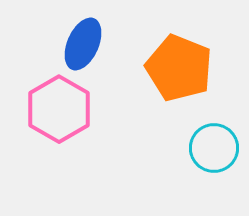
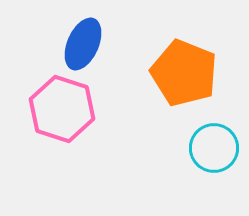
orange pentagon: moved 5 px right, 5 px down
pink hexagon: moved 3 px right; rotated 12 degrees counterclockwise
